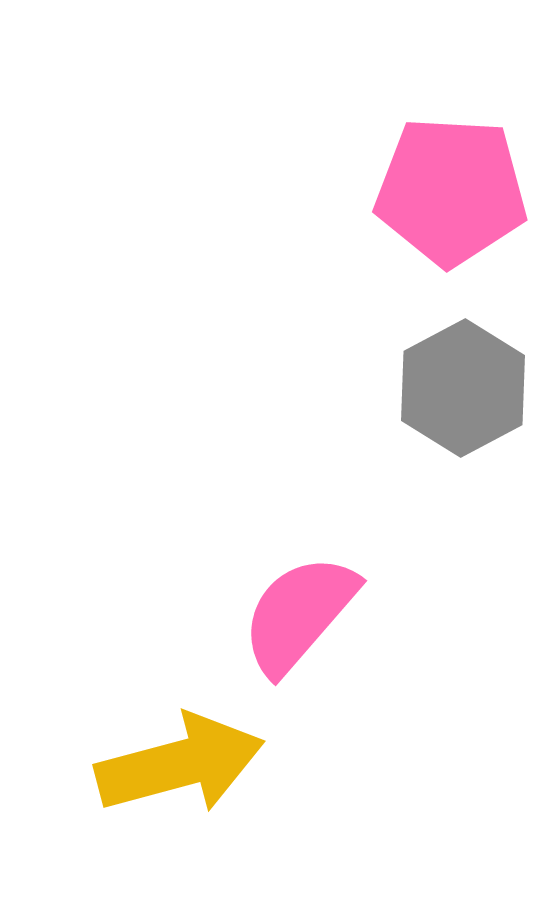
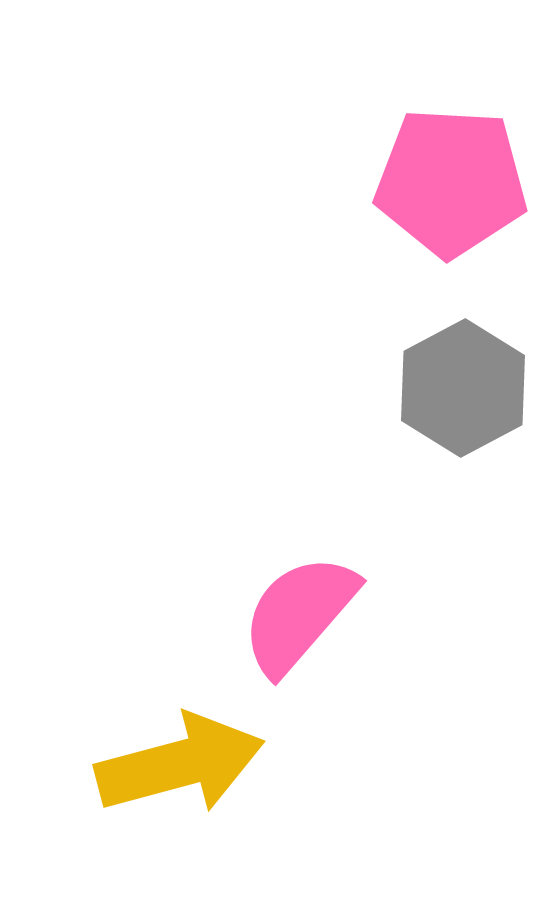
pink pentagon: moved 9 px up
